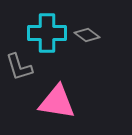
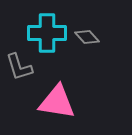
gray diamond: moved 2 px down; rotated 10 degrees clockwise
